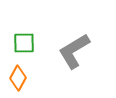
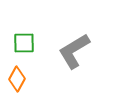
orange diamond: moved 1 px left, 1 px down
